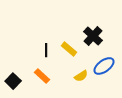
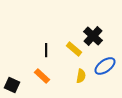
yellow rectangle: moved 5 px right
blue ellipse: moved 1 px right
yellow semicircle: rotated 48 degrees counterclockwise
black square: moved 1 px left, 4 px down; rotated 21 degrees counterclockwise
